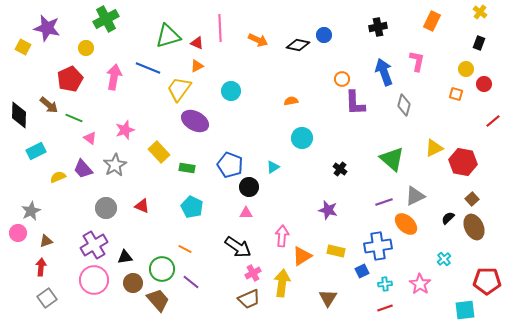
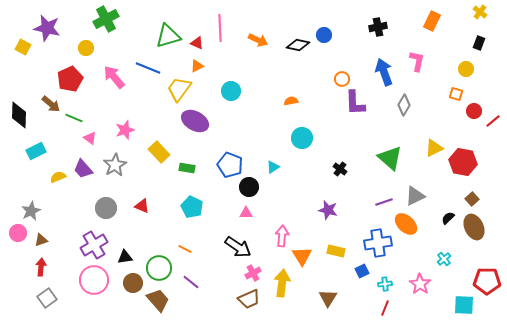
pink arrow at (114, 77): rotated 50 degrees counterclockwise
red circle at (484, 84): moved 10 px left, 27 px down
brown arrow at (49, 105): moved 2 px right, 1 px up
gray diamond at (404, 105): rotated 15 degrees clockwise
green triangle at (392, 159): moved 2 px left, 1 px up
brown triangle at (46, 241): moved 5 px left, 1 px up
blue cross at (378, 246): moved 3 px up
orange triangle at (302, 256): rotated 30 degrees counterclockwise
green circle at (162, 269): moved 3 px left, 1 px up
red line at (385, 308): rotated 49 degrees counterclockwise
cyan square at (465, 310): moved 1 px left, 5 px up; rotated 10 degrees clockwise
